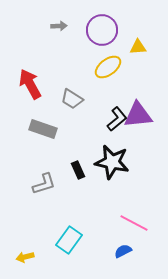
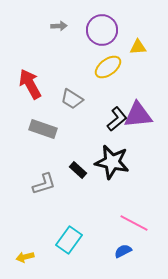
black rectangle: rotated 24 degrees counterclockwise
